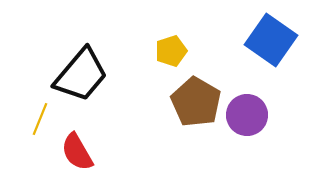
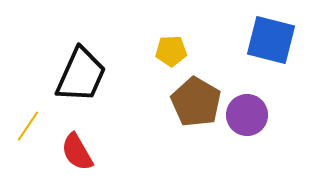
blue square: rotated 21 degrees counterclockwise
yellow pentagon: rotated 16 degrees clockwise
black trapezoid: rotated 16 degrees counterclockwise
yellow line: moved 12 px left, 7 px down; rotated 12 degrees clockwise
